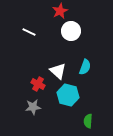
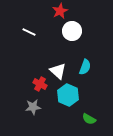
white circle: moved 1 px right
red cross: moved 2 px right
cyan hexagon: rotated 10 degrees clockwise
green semicircle: moved 1 px right, 2 px up; rotated 64 degrees counterclockwise
